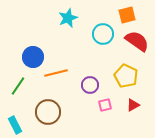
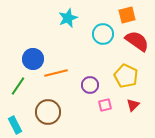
blue circle: moved 2 px down
red triangle: rotated 16 degrees counterclockwise
